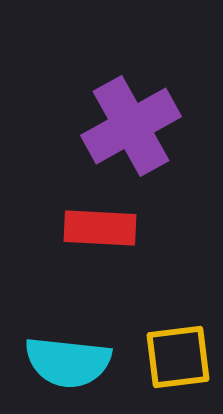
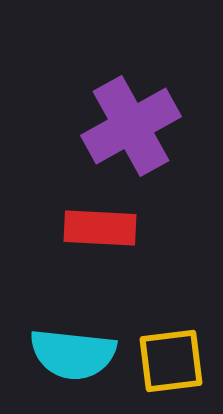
yellow square: moved 7 px left, 4 px down
cyan semicircle: moved 5 px right, 8 px up
